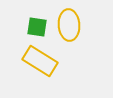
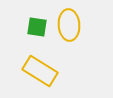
yellow rectangle: moved 10 px down
